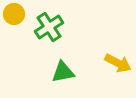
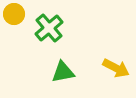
green cross: moved 1 px down; rotated 8 degrees counterclockwise
yellow arrow: moved 2 px left, 5 px down
